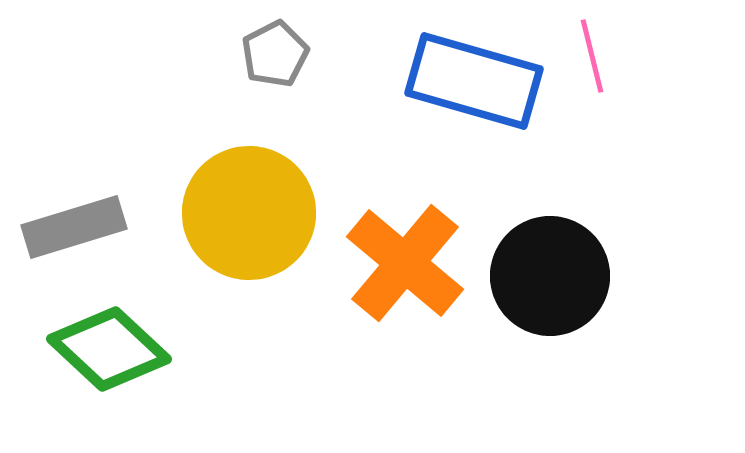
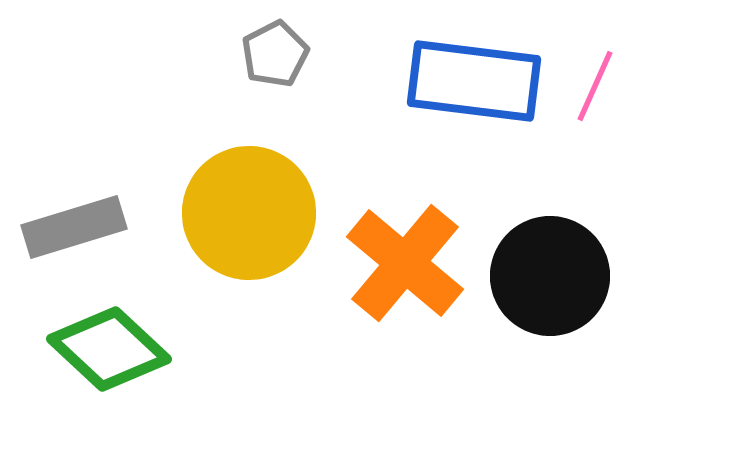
pink line: moved 3 px right, 30 px down; rotated 38 degrees clockwise
blue rectangle: rotated 9 degrees counterclockwise
